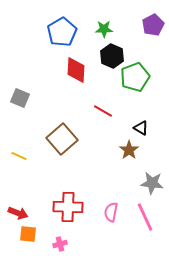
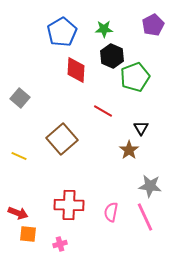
gray square: rotated 18 degrees clockwise
black triangle: rotated 28 degrees clockwise
gray star: moved 2 px left, 3 px down
red cross: moved 1 px right, 2 px up
